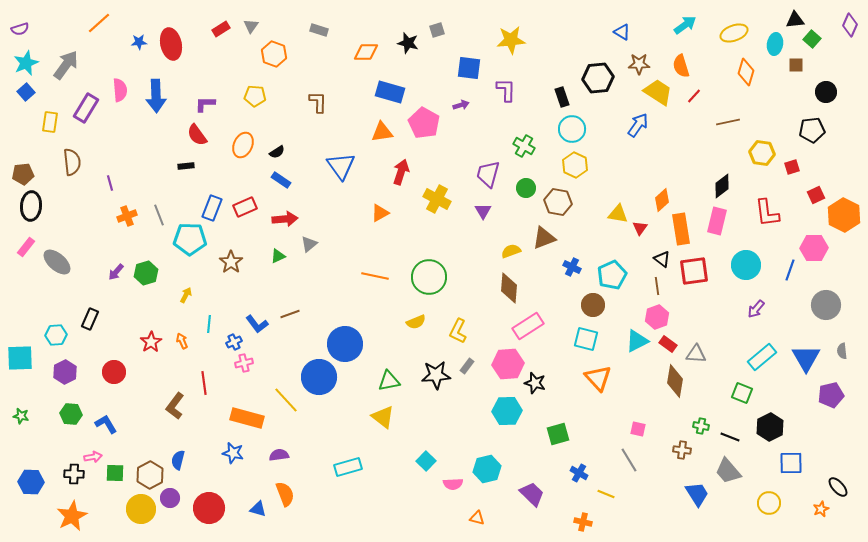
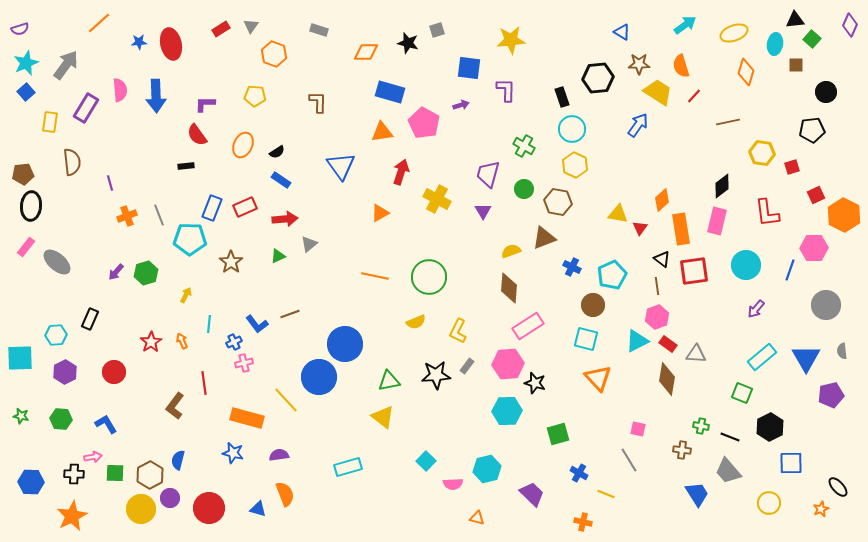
green circle at (526, 188): moved 2 px left, 1 px down
brown diamond at (675, 381): moved 8 px left, 2 px up
green hexagon at (71, 414): moved 10 px left, 5 px down
